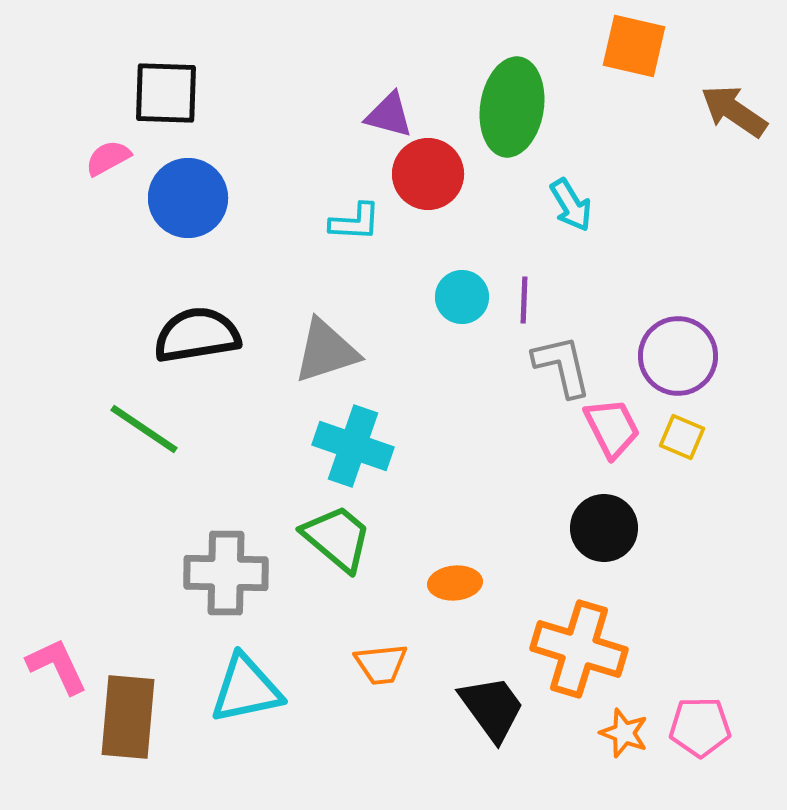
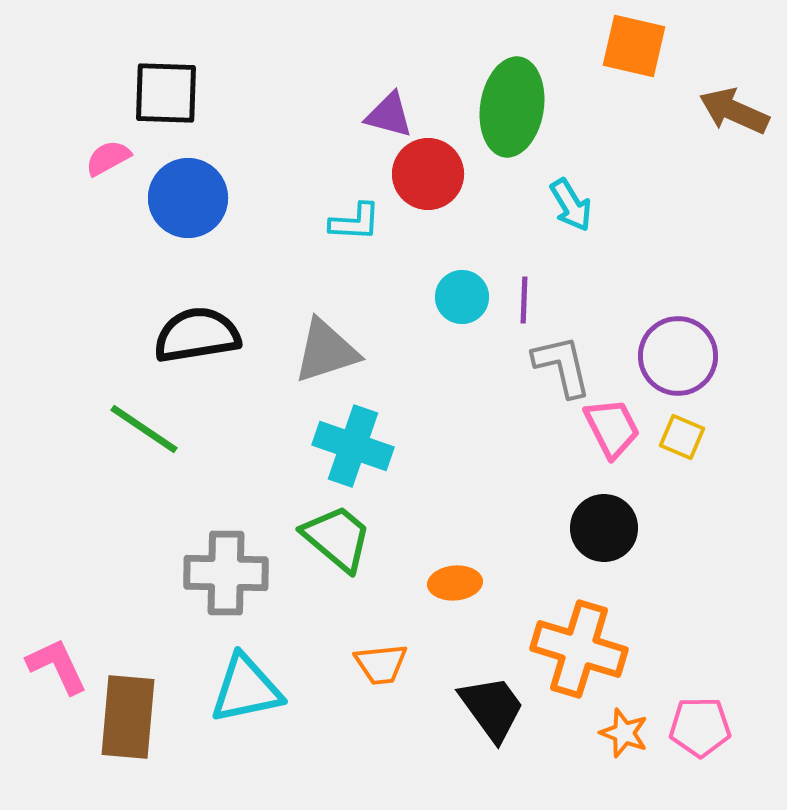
brown arrow: rotated 10 degrees counterclockwise
